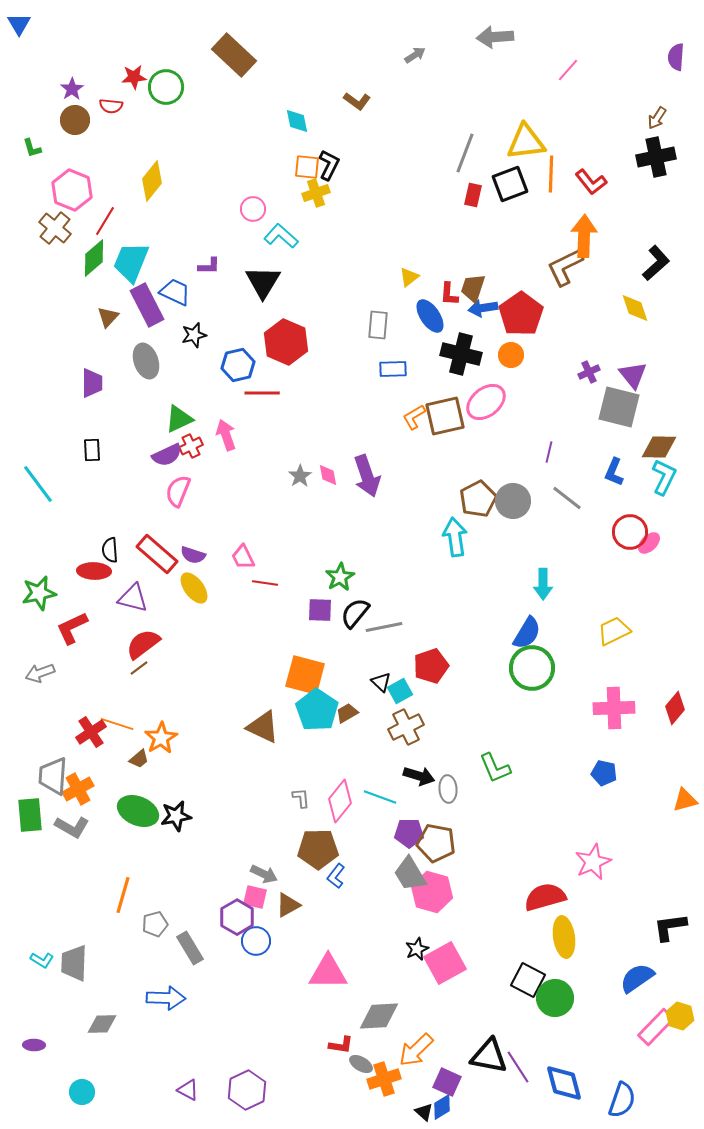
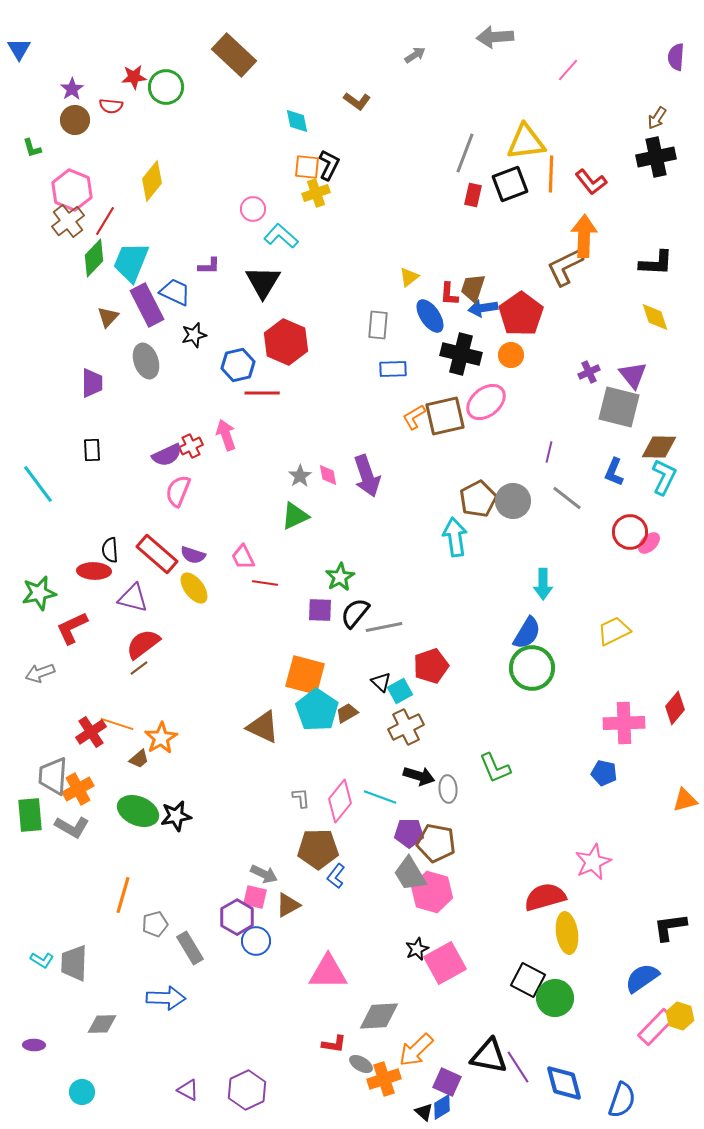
blue triangle at (19, 24): moved 25 px down
brown cross at (55, 228): moved 13 px right, 7 px up; rotated 12 degrees clockwise
green diamond at (94, 258): rotated 6 degrees counterclockwise
black L-shape at (656, 263): rotated 45 degrees clockwise
yellow diamond at (635, 308): moved 20 px right, 9 px down
green triangle at (179, 419): moved 116 px right, 97 px down
pink cross at (614, 708): moved 10 px right, 15 px down
yellow ellipse at (564, 937): moved 3 px right, 4 px up
blue semicircle at (637, 978): moved 5 px right
red L-shape at (341, 1045): moved 7 px left, 1 px up
